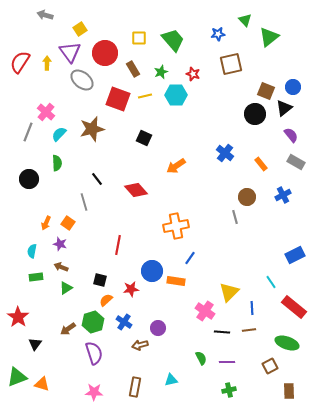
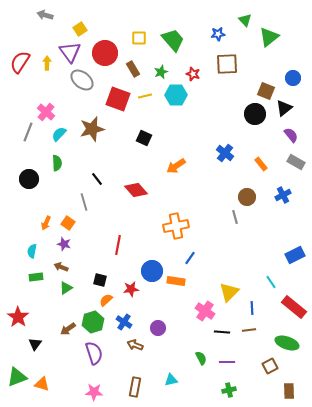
brown square at (231, 64): moved 4 px left; rotated 10 degrees clockwise
blue circle at (293, 87): moved 9 px up
purple star at (60, 244): moved 4 px right
brown arrow at (140, 345): moved 5 px left; rotated 35 degrees clockwise
